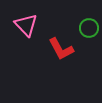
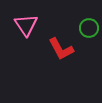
pink triangle: rotated 10 degrees clockwise
